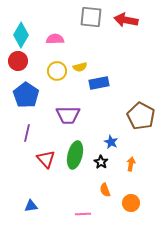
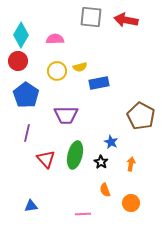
purple trapezoid: moved 2 px left
